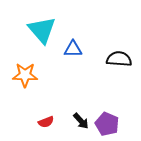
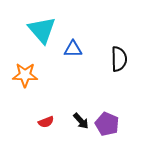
black semicircle: rotated 85 degrees clockwise
